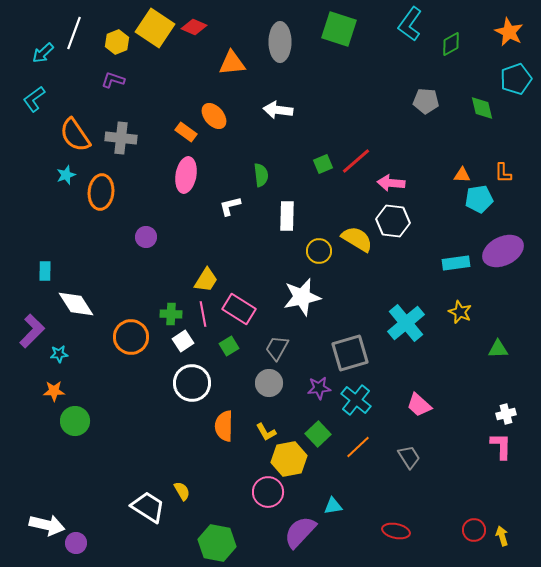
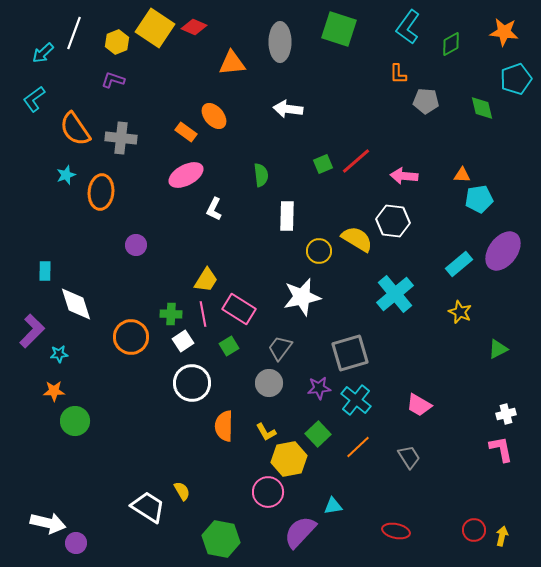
cyan L-shape at (410, 24): moved 2 px left, 3 px down
orange star at (509, 32): moved 5 px left; rotated 20 degrees counterclockwise
white arrow at (278, 110): moved 10 px right, 1 px up
orange semicircle at (75, 135): moved 6 px up
orange L-shape at (503, 173): moved 105 px left, 99 px up
pink ellipse at (186, 175): rotated 52 degrees clockwise
pink arrow at (391, 183): moved 13 px right, 7 px up
white L-shape at (230, 206): moved 16 px left, 3 px down; rotated 50 degrees counterclockwise
purple circle at (146, 237): moved 10 px left, 8 px down
purple ellipse at (503, 251): rotated 27 degrees counterclockwise
cyan rectangle at (456, 263): moved 3 px right, 1 px down; rotated 32 degrees counterclockwise
white diamond at (76, 304): rotated 15 degrees clockwise
cyan cross at (406, 323): moved 11 px left, 29 px up
gray trapezoid at (277, 348): moved 3 px right; rotated 8 degrees clockwise
green triangle at (498, 349): rotated 25 degrees counterclockwise
pink trapezoid at (419, 405): rotated 12 degrees counterclockwise
pink L-shape at (501, 446): moved 3 px down; rotated 12 degrees counterclockwise
white arrow at (47, 525): moved 1 px right, 2 px up
yellow arrow at (502, 536): rotated 30 degrees clockwise
green hexagon at (217, 543): moved 4 px right, 4 px up
